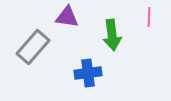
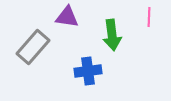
blue cross: moved 2 px up
